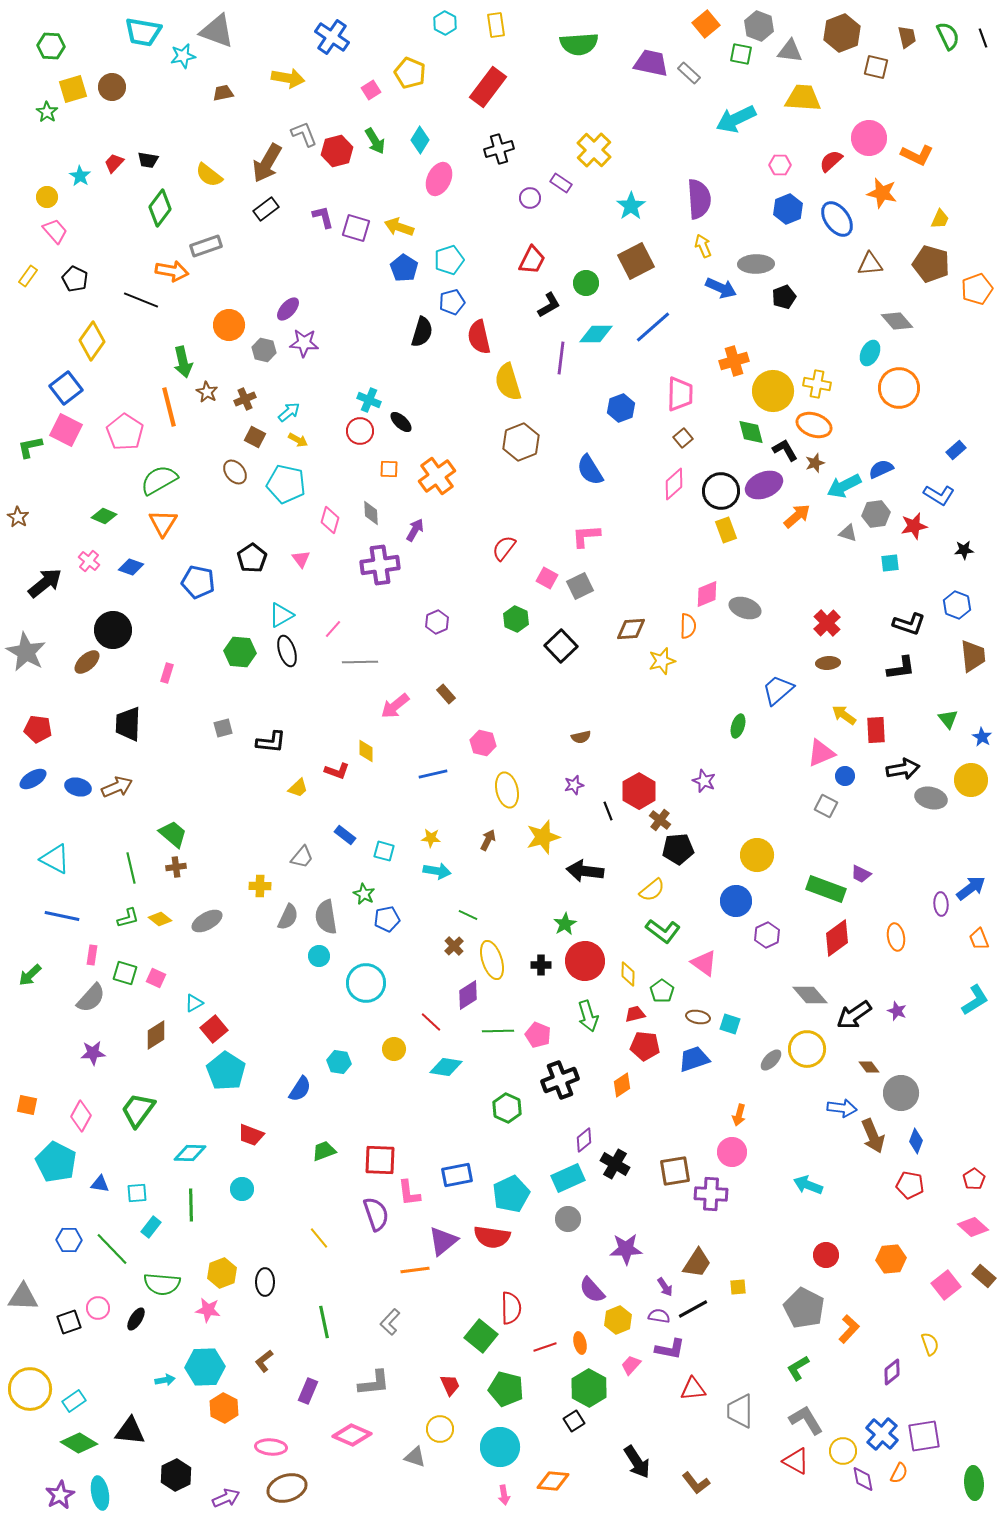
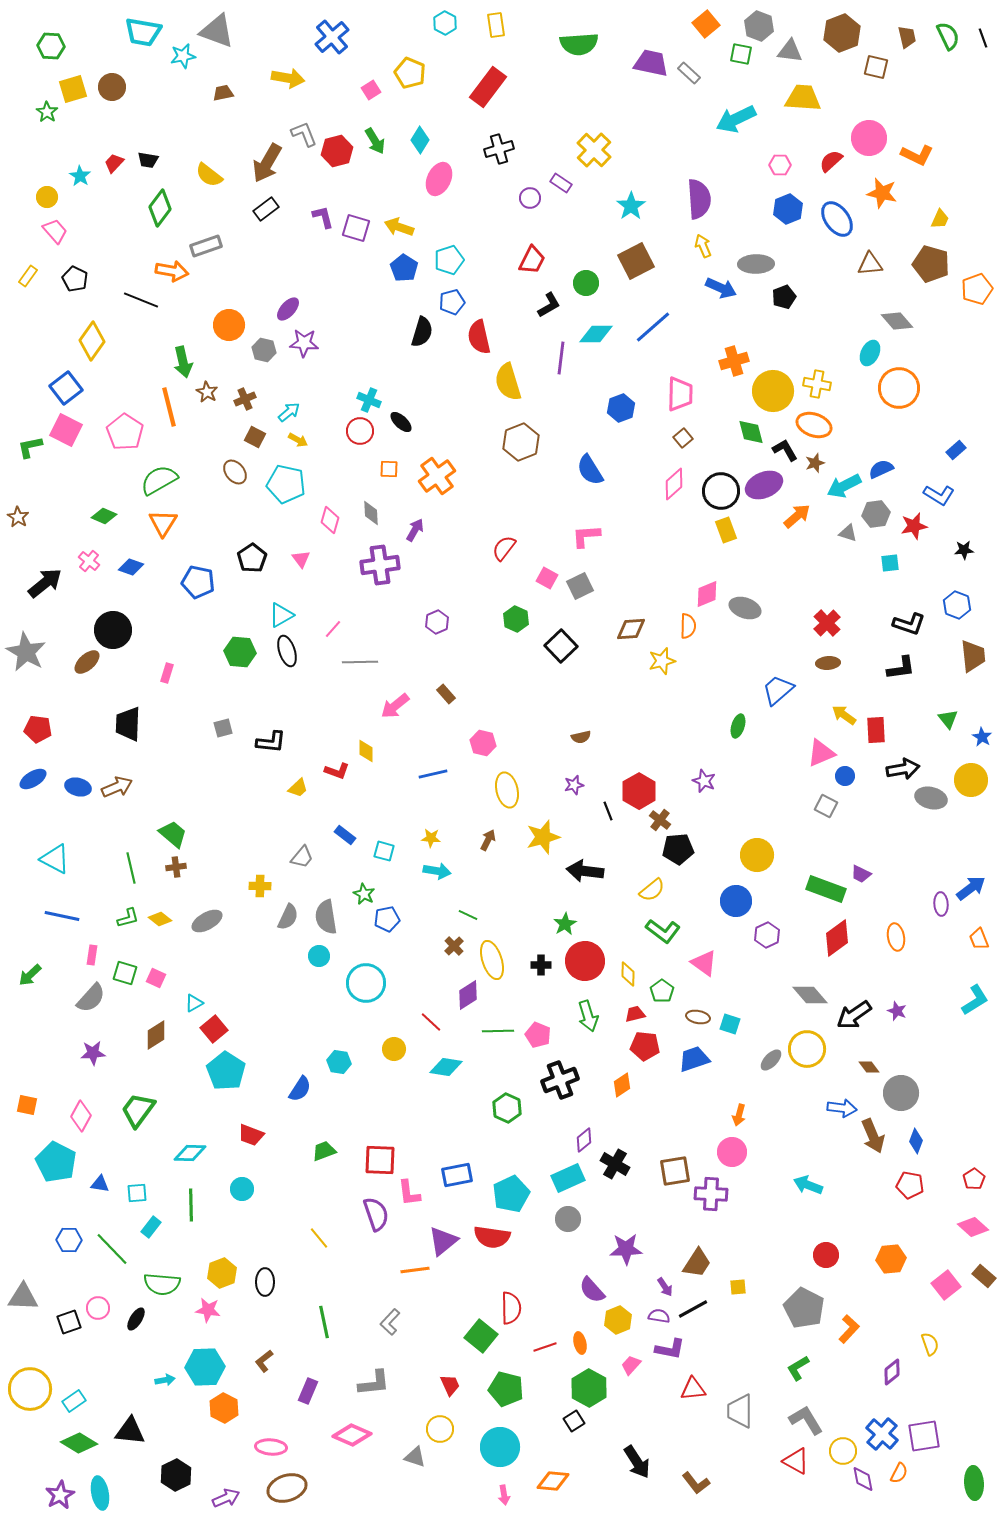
blue cross at (332, 37): rotated 16 degrees clockwise
